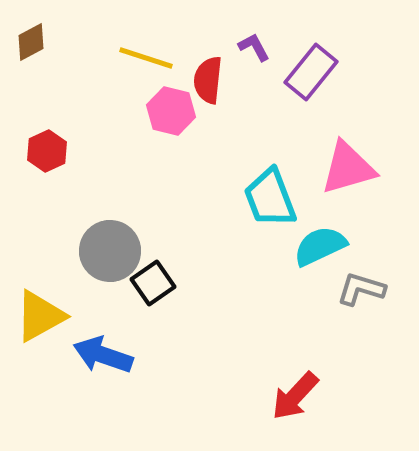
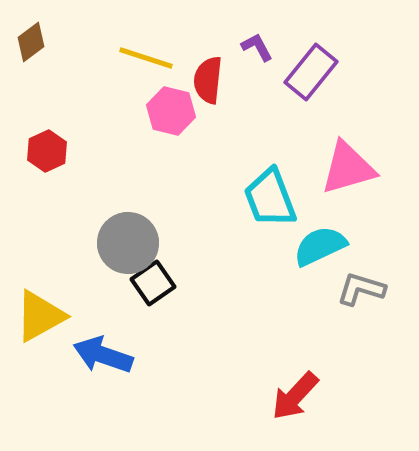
brown diamond: rotated 9 degrees counterclockwise
purple L-shape: moved 3 px right
gray circle: moved 18 px right, 8 px up
